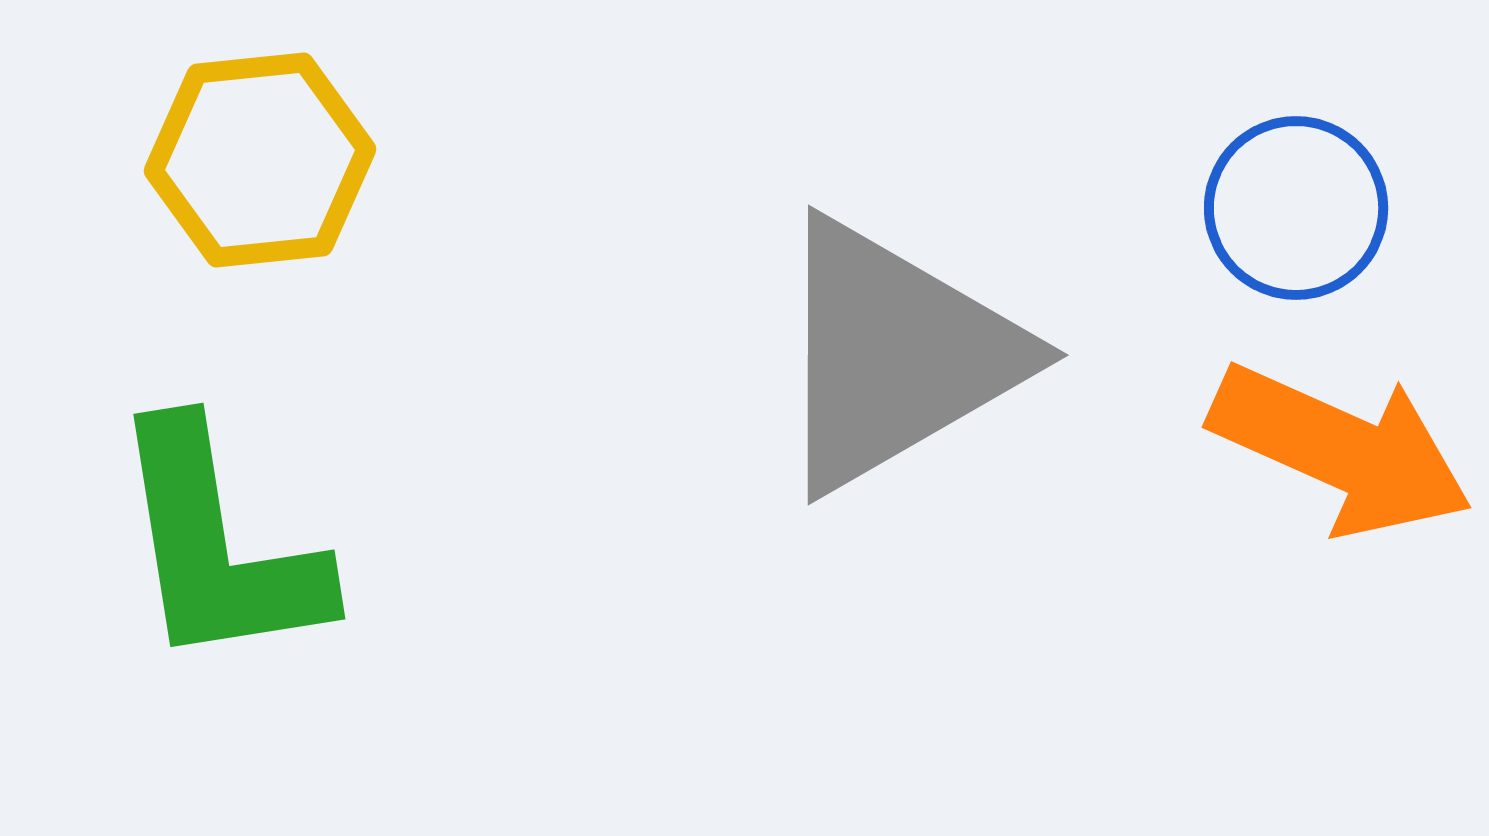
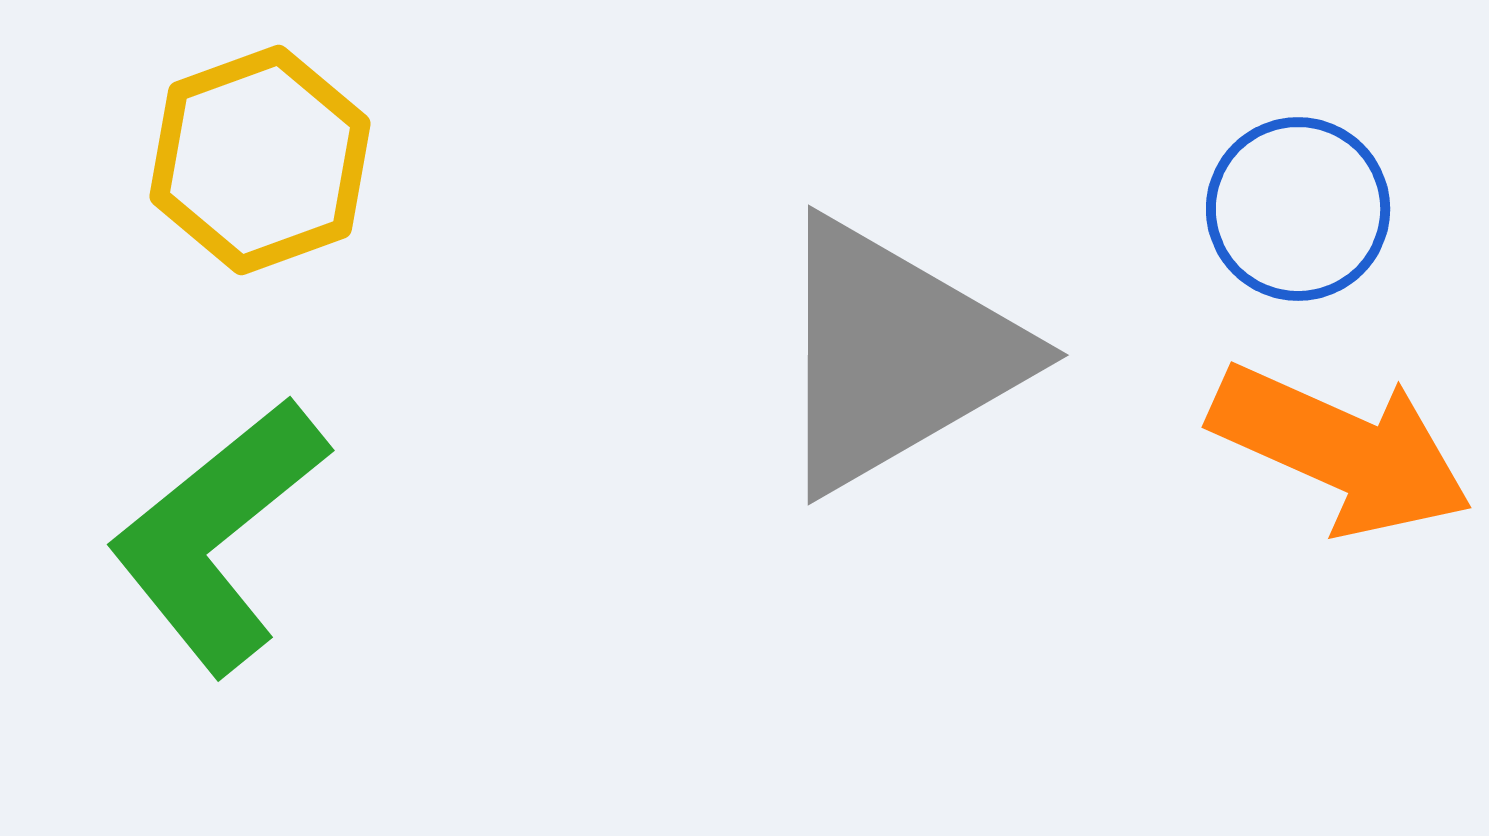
yellow hexagon: rotated 14 degrees counterclockwise
blue circle: moved 2 px right, 1 px down
green L-shape: moved 11 px up; rotated 60 degrees clockwise
